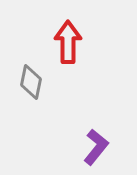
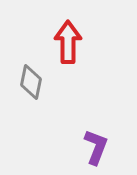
purple L-shape: rotated 18 degrees counterclockwise
